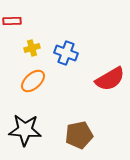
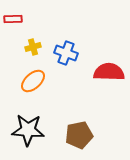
red rectangle: moved 1 px right, 2 px up
yellow cross: moved 1 px right, 1 px up
red semicircle: moved 1 px left, 7 px up; rotated 148 degrees counterclockwise
black star: moved 3 px right
